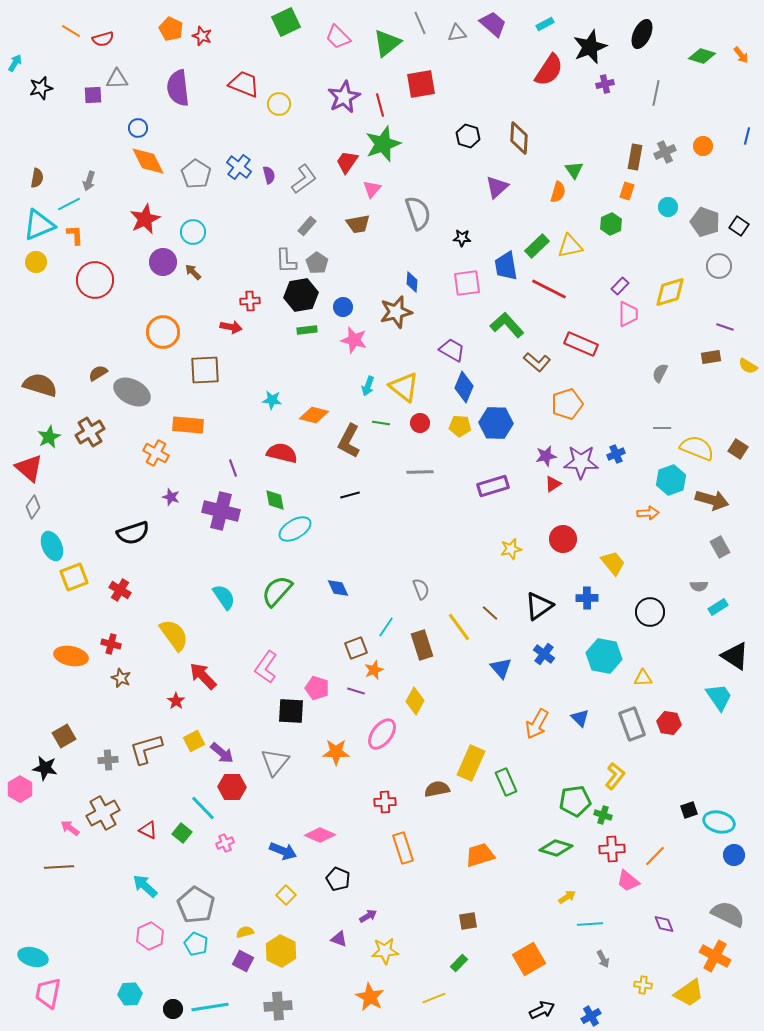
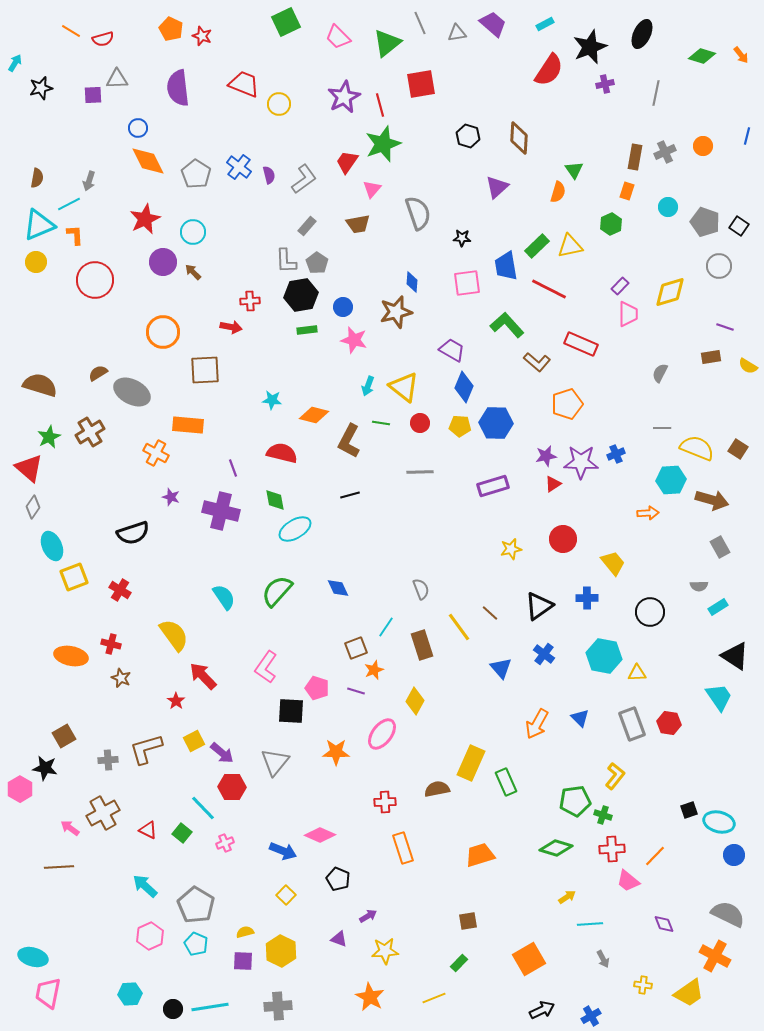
cyan hexagon at (671, 480): rotated 16 degrees clockwise
yellow triangle at (643, 678): moved 6 px left, 5 px up
purple square at (243, 961): rotated 25 degrees counterclockwise
